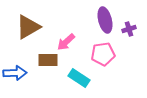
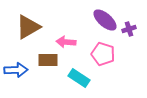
purple ellipse: rotated 35 degrees counterclockwise
pink arrow: rotated 48 degrees clockwise
pink pentagon: rotated 25 degrees clockwise
blue arrow: moved 1 px right, 3 px up
